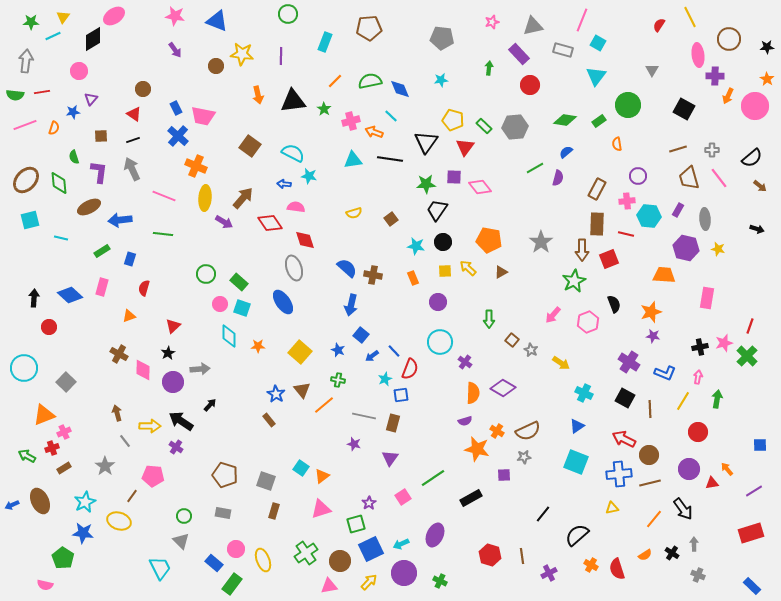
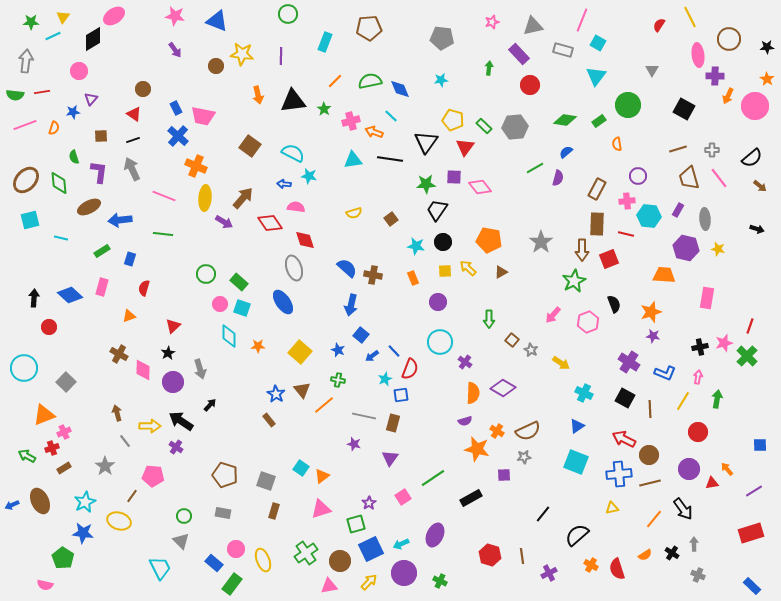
gray arrow at (200, 369): rotated 78 degrees clockwise
